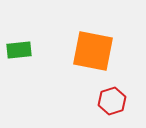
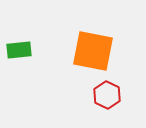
red hexagon: moved 5 px left, 6 px up; rotated 16 degrees counterclockwise
